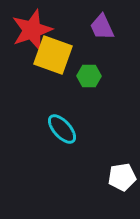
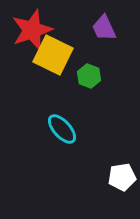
purple trapezoid: moved 2 px right, 1 px down
yellow square: rotated 6 degrees clockwise
green hexagon: rotated 20 degrees clockwise
